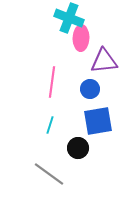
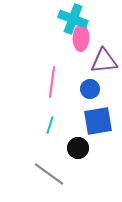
cyan cross: moved 4 px right, 1 px down
